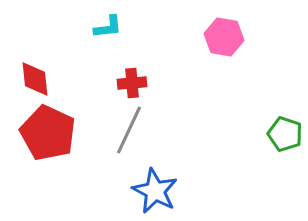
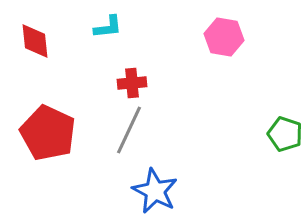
red diamond: moved 38 px up
